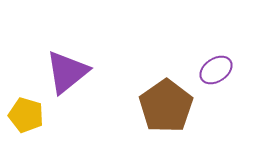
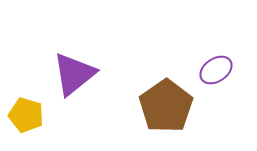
purple triangle: moved 7 px right, 2 px down
